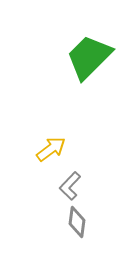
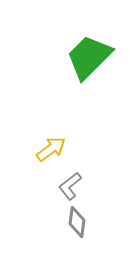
gray L-shape: rotated 8 degrees clockwise
